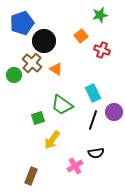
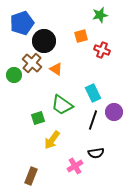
orange square: rotated 24 degrees clockwise
